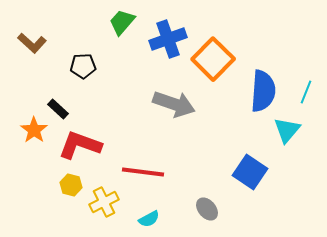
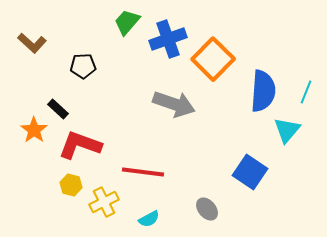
green trapezoid: moved 5 px right
